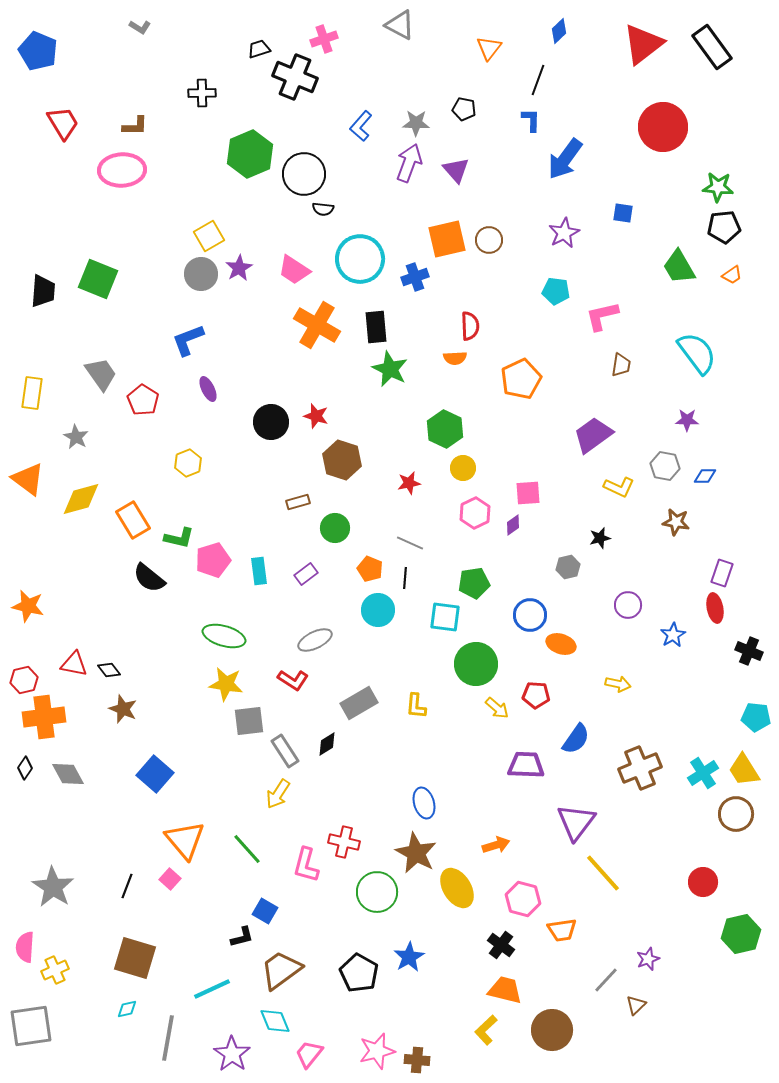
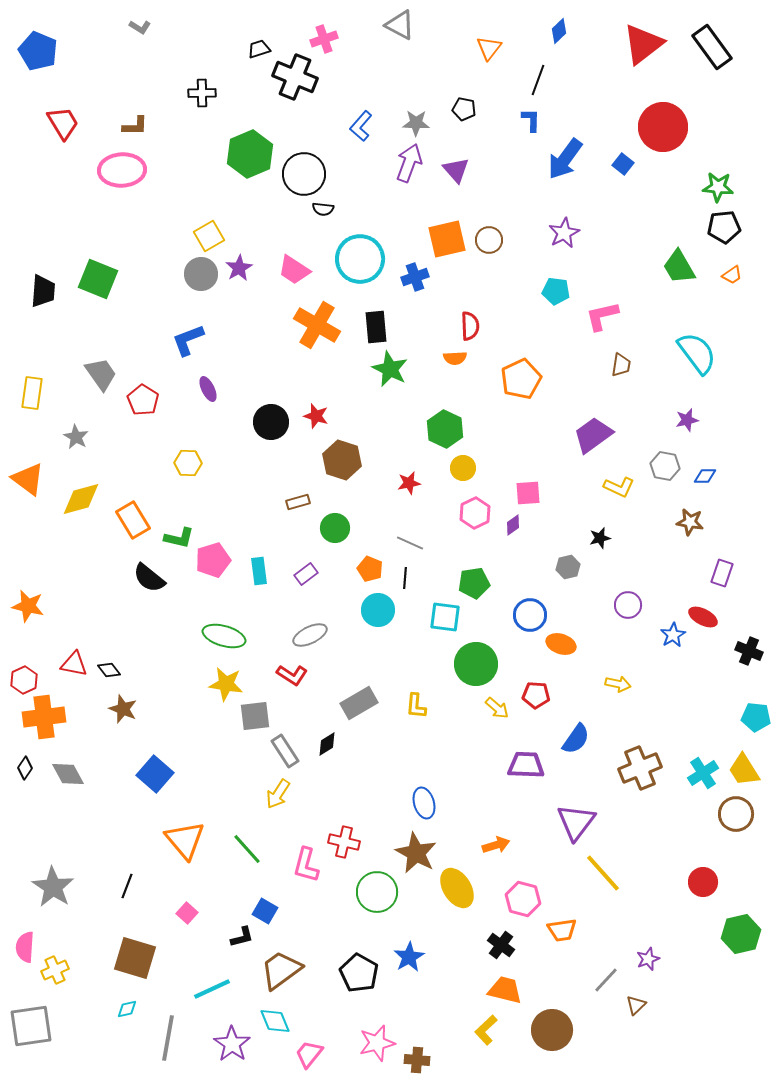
blue square at (623, 213): moved 49 px up; rotated 30 degrees clockwise
purple star at (687, 420): rotated 15 degrees counterclockwise
yellow hexagon at (188, 463): rotated 24 degrees clockwise
brown star at (676, 522): moved 14 px right
red ellipse at (715, 608): moved 12 px left, 9 px down; rotated 52 degrees counterclockwise
gray ellipse at (315, 640): moved 5 px left, 5 px up
red hexagon at (24, 680): rotated 12 degrees counterclockwise
red L-shape at (293, 680): moved 1 px left, 5 px up
gray square at (249, 721): moved 6 px right, 5 px up
pink square at (170, 879): moved 17 px right, 34 px down
pink star at (377, 1051): moved 8 px up
purple star at (232, 1054): moved 10 px up
